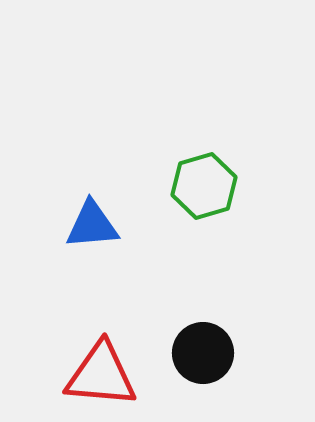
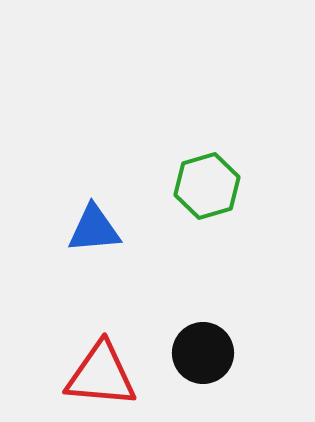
green hexagon: moved 3 px right
blue triangle: moved 2 px right, 4 px down
